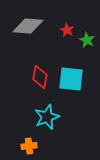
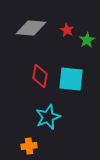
gray diamond: moved 3 px right, 2 px down
green star: rotated 14 degrees clockwise
red diamond: moved 1 px up
cyan star: moved 1 px right
